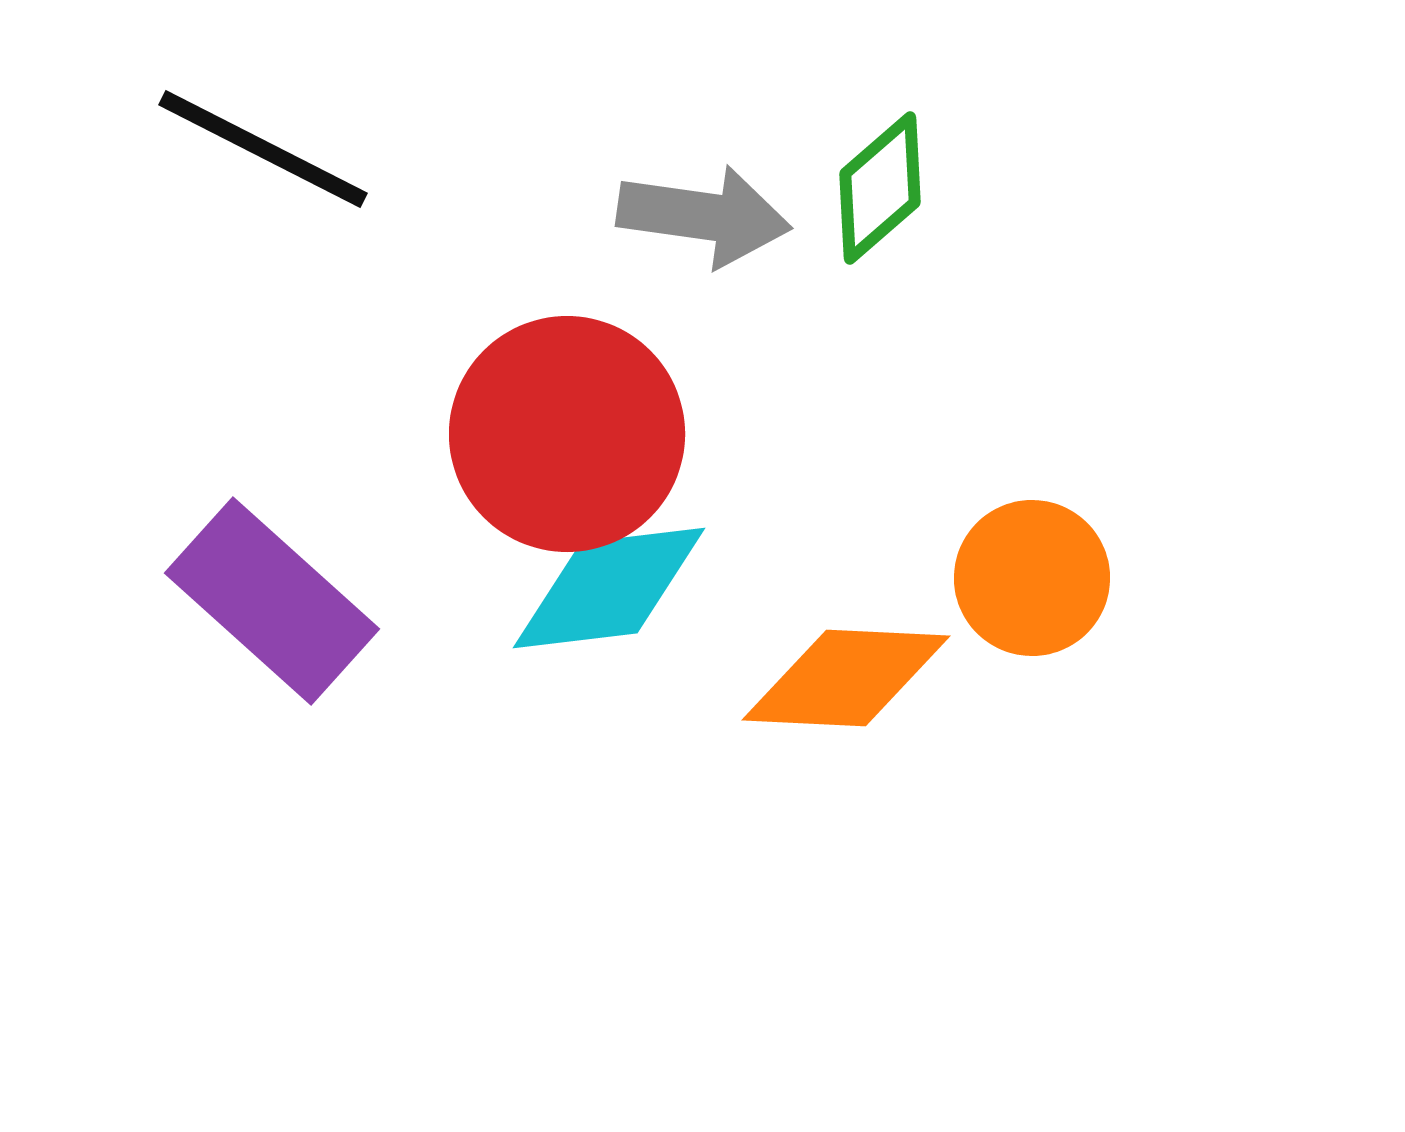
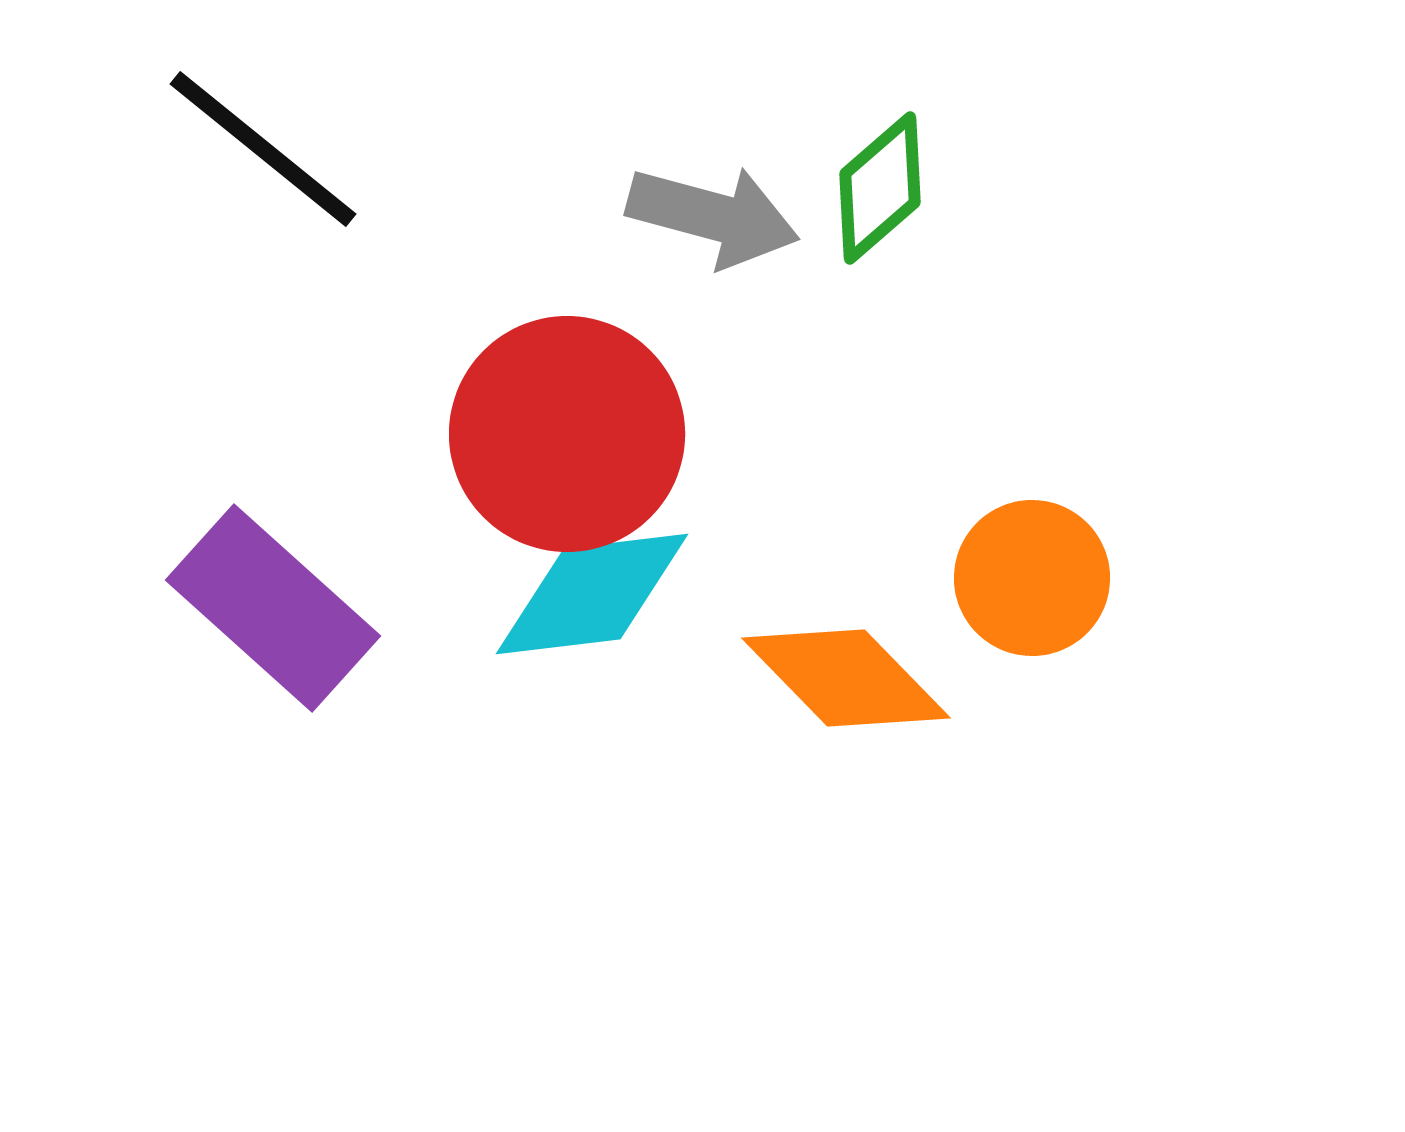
black line: rotated 12 degrees clockwise
gray arrow: moved 9 px right; rotated 7 degrees clockwise
cyan diamond: moved 17 px left, 6 px down
purple rectangle: moved 1 px right, 7 px down
orange diamond: rotated 43 degrees clockwise
